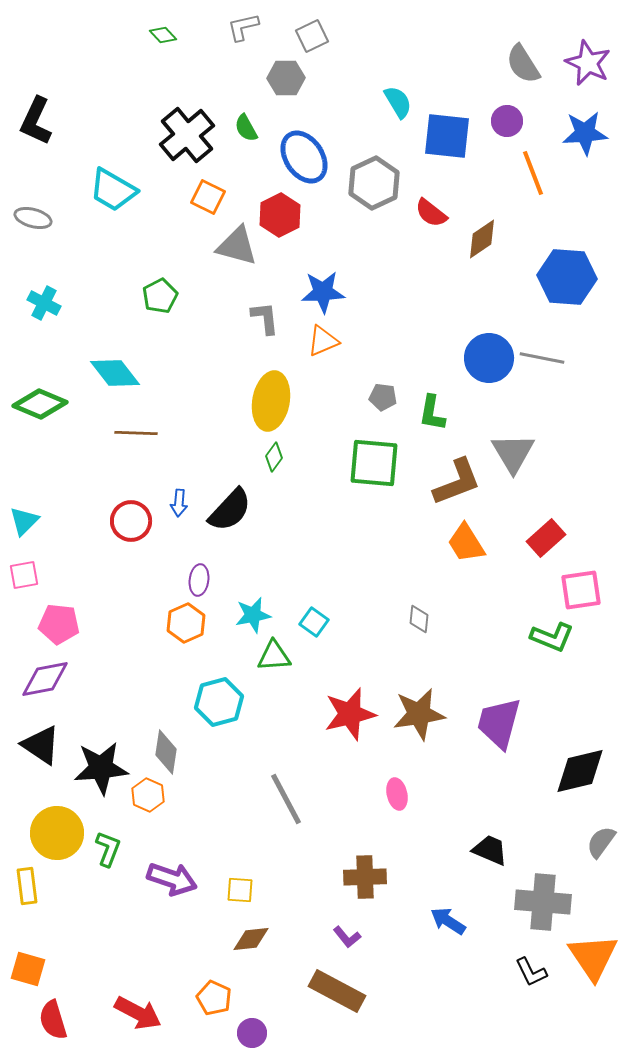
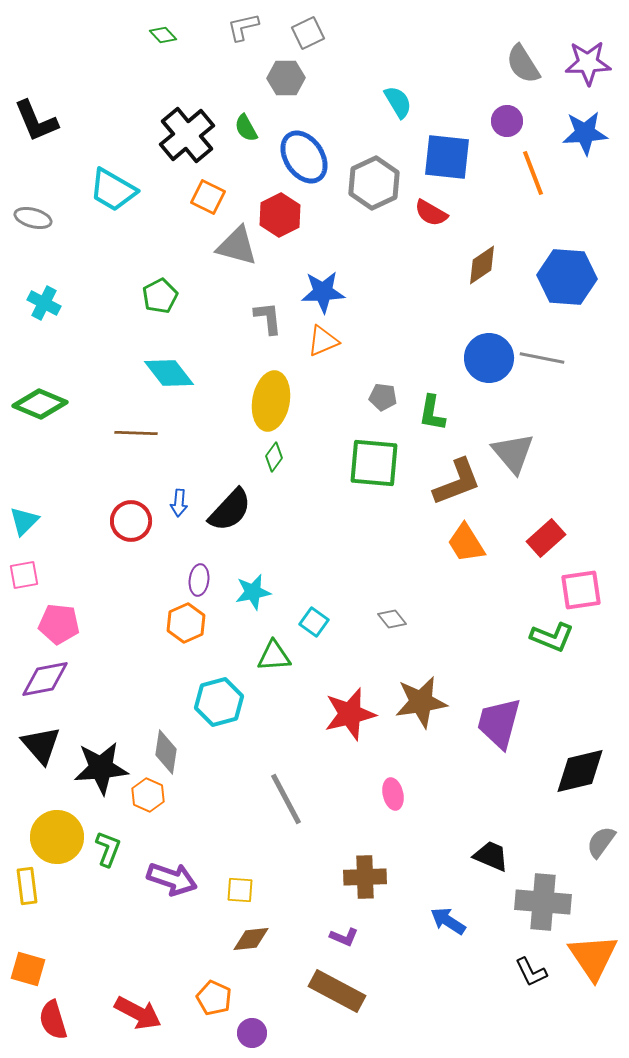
gray square at (312, 36): moved 4 px left, 3 px up
purple star at (588, 63): rotated 27 degrees counterclockwise
black L-shape at (36, 121): rotated 48 degrees counterclockwise
blue square at (447, 136): moved 21 px down
red semicircle at (431, 213): rotated 8 degrees counterclockwise
brown diamond at (482, 239): moved 26 px down
gray L-shape at (265, 318): moved 3 px right
cyan diamond at (115, 373): moved 54 px right
gray triangle at (513, 453): rotated 9 degrees counterclockwise
cyan star at (253, 615): moved 23 px up
gray diamond at (419, 619): moved 27 px left; rotated 44 degrees counterclockwise
brown star at (419, 714): moved 2 px right, 12 px up
black triangle at (41, 745): rotated 15 degrees clockwise
pink ellipse at (397, 794): moved 4 px left
yellow circle at (57, 833): moved 4 px down
black trapezoid at (490, 850): moved 1 px right, 6 px down
purple L-shape at (347, 937): moved 3 px left; rotated 28 degrees counterclockwise
